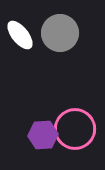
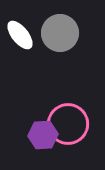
pink circle: moved 7 px left, 5 px up
